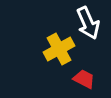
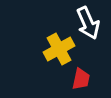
red trapezoid: moved 3 px left; rotated 75 degrees clockwise
